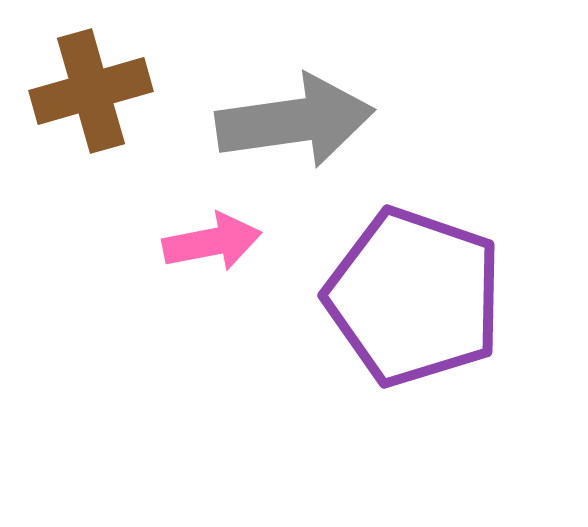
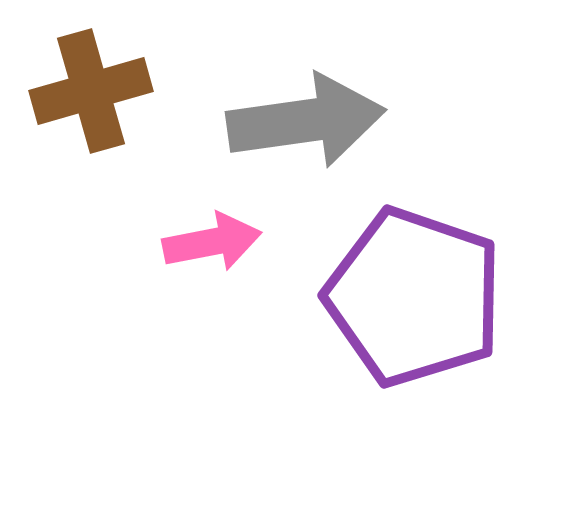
gray arrow: moved 11 px right
